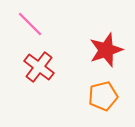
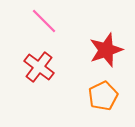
pink line: moved 14 px right, 3 px up
orange pentagon: rotated 12 degrees counterclockwise
